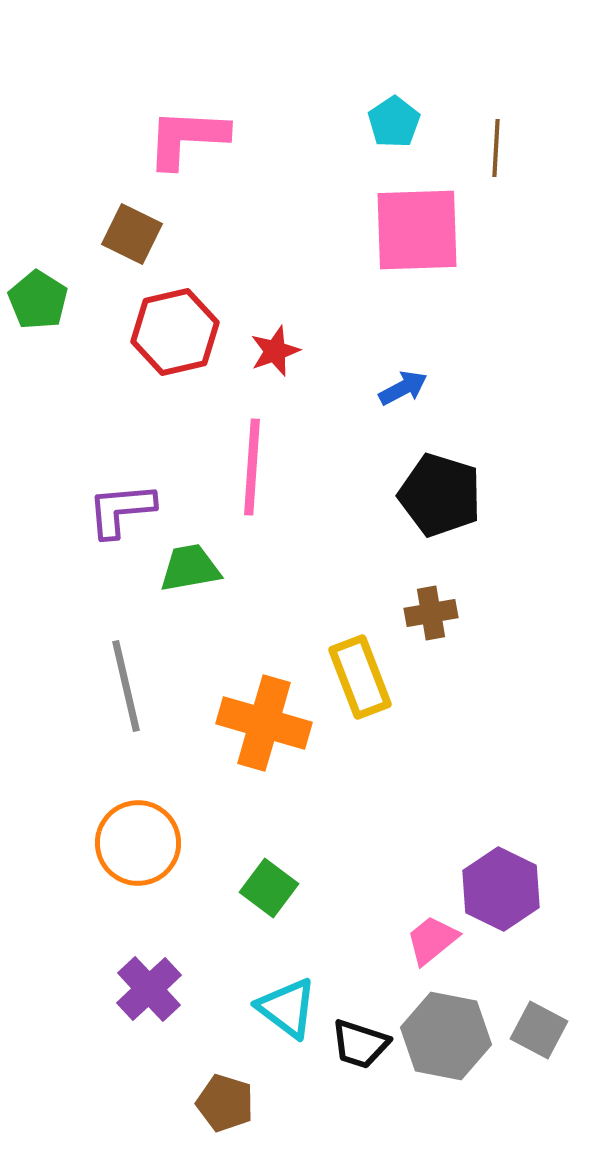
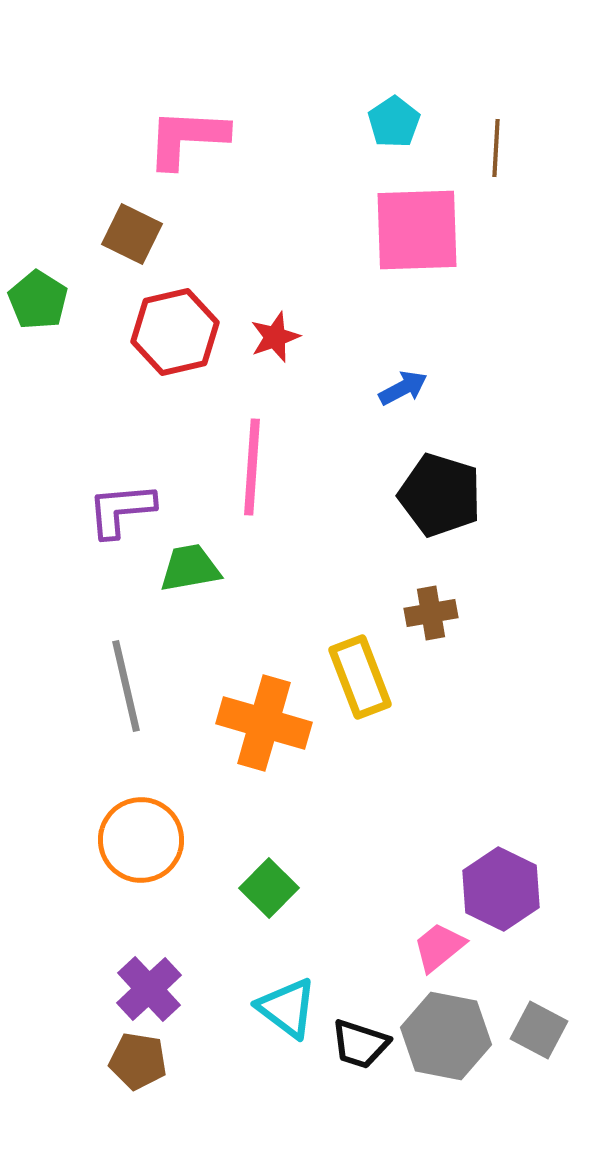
red star: moved 14 px up
orange circle: moved 3 px right, 3 px up
green square: rotated 8 degrees clockwise
pink trapezoid: moved 7 px right, 7 px down
brown pentagon: moved 87 px left, 42 px up; rotated 8 degrees counterclockwise
